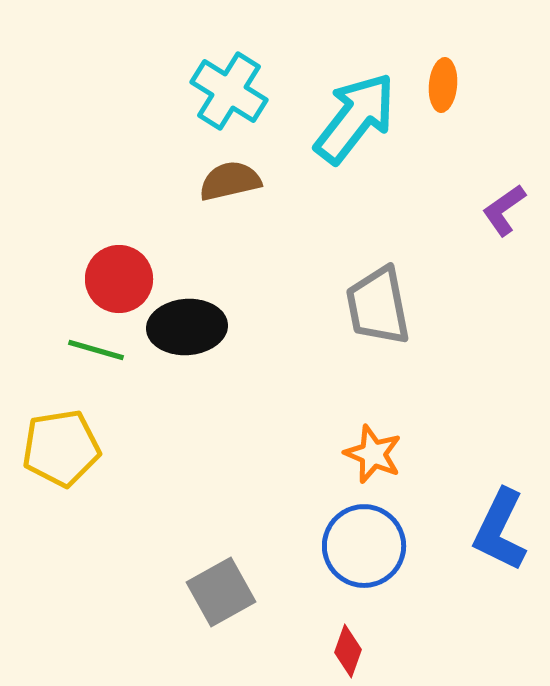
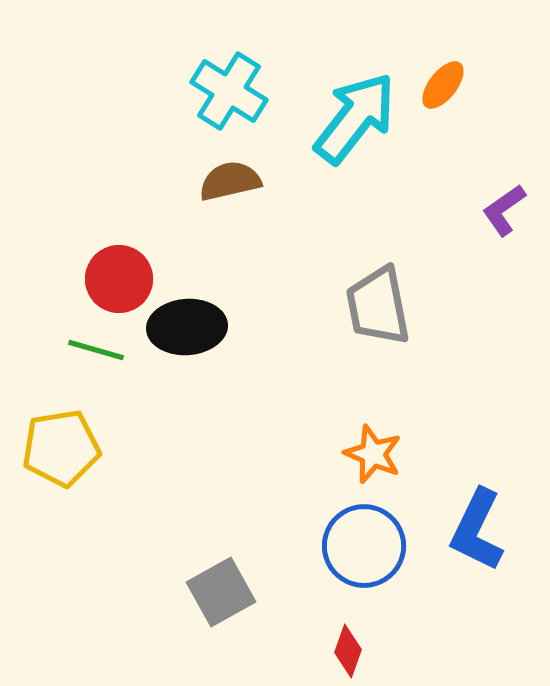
orange ellipse: rotated 33 degrees clockwise
blue L-shape: moved 23 px left
